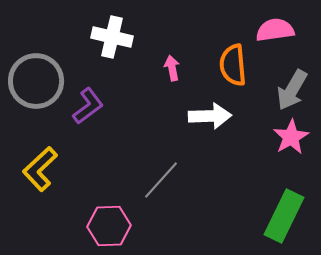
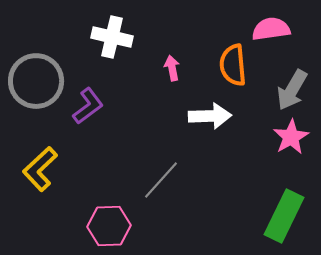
pink semicircle: moved 4 px left, 1 px up
